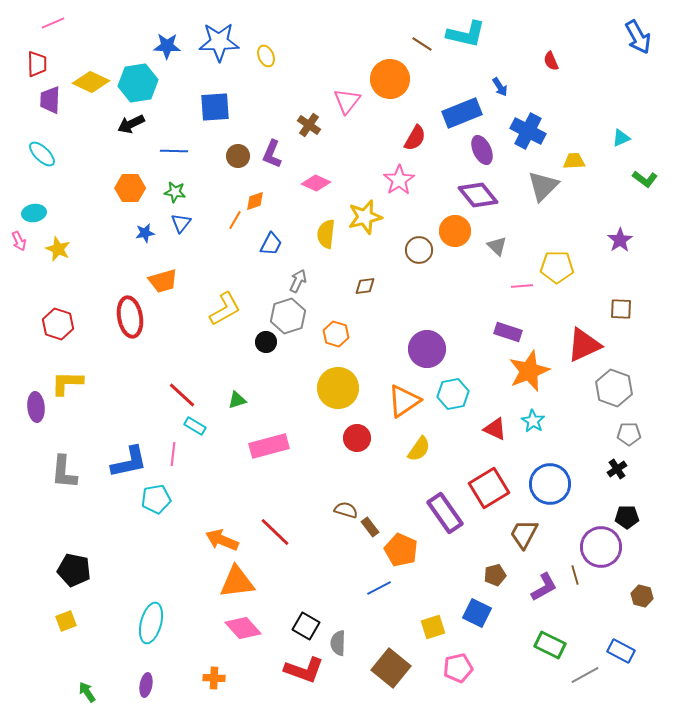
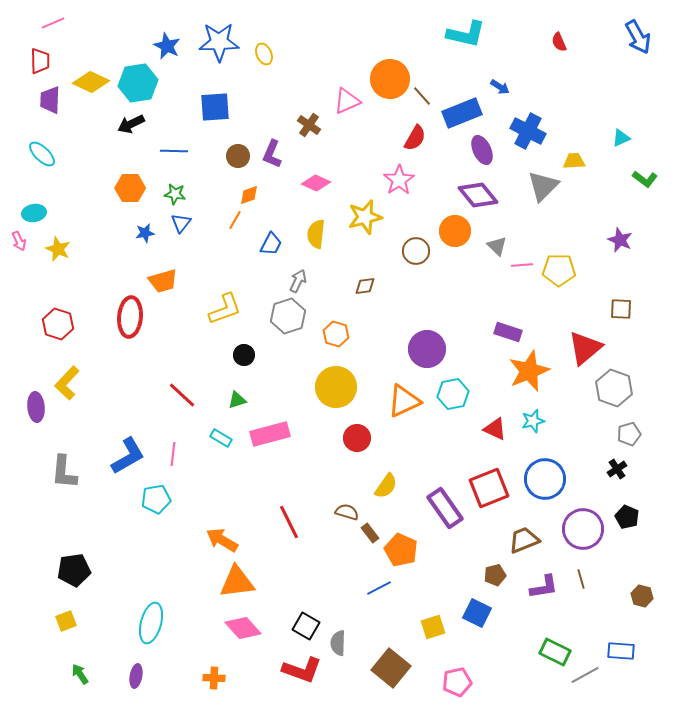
brown line at (422, 44): moved 52 px down; rotated 15 degrees clockwise
blue star at (167, 46): rotated 24 degrees clockwise
yellow ellipse at (266, 56): moved 2 px left, 2 px up
red semicircle at (551, 61): moved 8 px right, 19 px up
red trapezoid at (37, 64): moved 3 px right, 3 px up
blue arrow at (500, 87): rotated 24 degrees counterclockwise
pink triangle at (347, 101): rotated 28 degrees clockwise
green star at (175, 192): moved 2 px down
orange diamond at (255, 201): moved 6 px left, 6 px up
yellow semicircle at (326, 234): moved 10 px left
purple star at (620, 240): rotated 15 degrees counterclockwise
brown circle at (419, 250): moved 3 px left, 1 px down
yellow pentagon at (557, 267): moved 2 px right, 3 px down
pink line at (522, 286): moved 21 px up
yellow L-shape at (225, 309): rotated 9 degrees clockwise
red ellipse at (130, 317): rotated 15 degrees clockwise
black circle at (266, 342): moved 22 px left, 13 px down
red triangle at (584, 345): moved 1 px right, 3 px down; rotated 15 degrees counterclockwise
yellow L-shape at (67, 383): rotated 48 degrees counterclockwise
yellow circle at (338, 388): moved 2 px left, 1 px up
orange triangle at (404, 401): rotated 9 degrees clockwise
cyan star at (533, 421): rotated 25 degrees clockwise
cyan rectangle at (195, 426): moved 26 px right, 12 px down
gray pentagon at (629, 434): rotated 15 degrees counterclockwise
pink rectangle at (269, 446): moved 1 px right, 12 px up
yellow semicircle at (419, 449): moved 33 px left, 37 px down
blue L-shape at (129, 462): moved 1 px left, 6 px up; rotated 18 degrees counterclockwise
blue circle at (550, 484): moved 5 px left, 5 px up
red square at (489, 488): rotated 9 degrees clockwise
brown semicircle at (346, 510): moved 1 px right, 2 px down
purple rectangle at (445, 513): moved 5 px up
black pentagon at (627, 517): rotated 25 degrees clockwise
brown rectangle at (370, 527): moved 6 px down
red line at (275, 532): moved 14 px right, 10 px up; rotated 20 degrees clockwise
brown trapezoid at (524, 534): moved 6 px down; rotated 40 degrees clockwise
orange arrow at (222, 540): rotated 8 degrees clockwise
purple circle at (601, 547): moved 18 px left, 18 px up
black pentagon at (74, 570): rotated 20 degrees counterclockwise
brown line at (575, 575): moved 6 px right, 4 px down
purple L-shape at (544, 587): rotated 20 degrees clockwise
green rectangle at (550, 645): moved 5 px right, 7 px down
blue rectangle at (621, 651): rotated 24 degrees counterclockwise
pink pentagon at (458, 668): moved 1 px left, 14 px down
red L-shape at (304, 670): moved 2 px left
purple ellipse at (146, 685): moved 10 px left, 9 px up
green arrow at (87, 692): moved 7 px left, 18 px up
